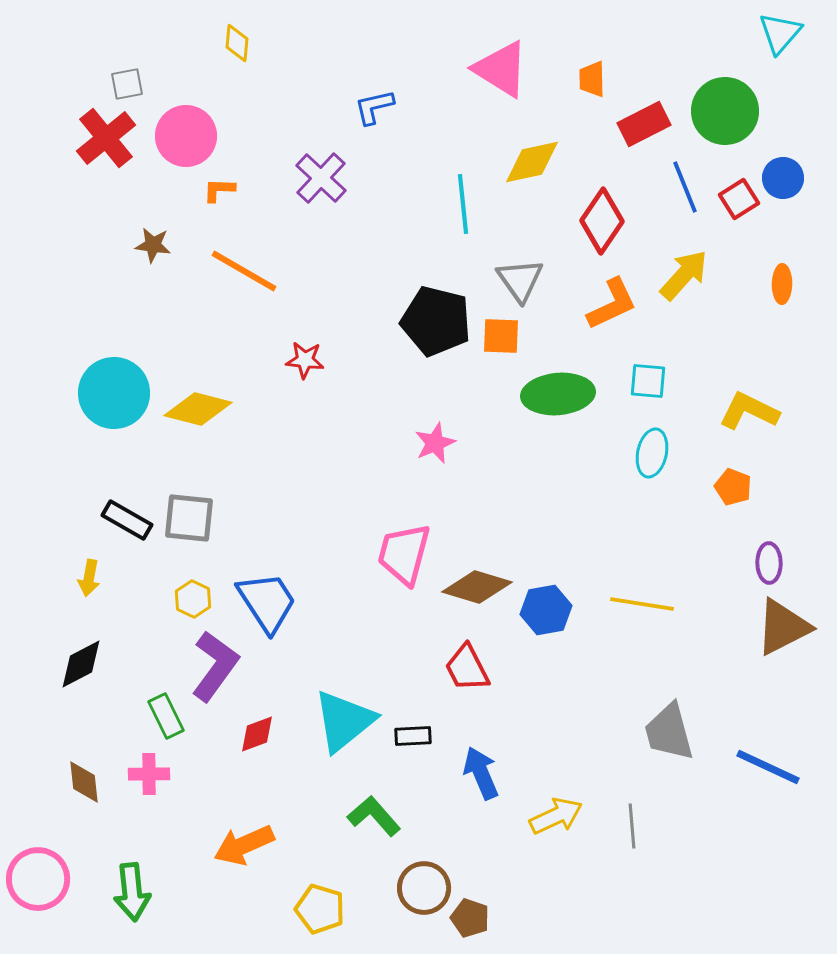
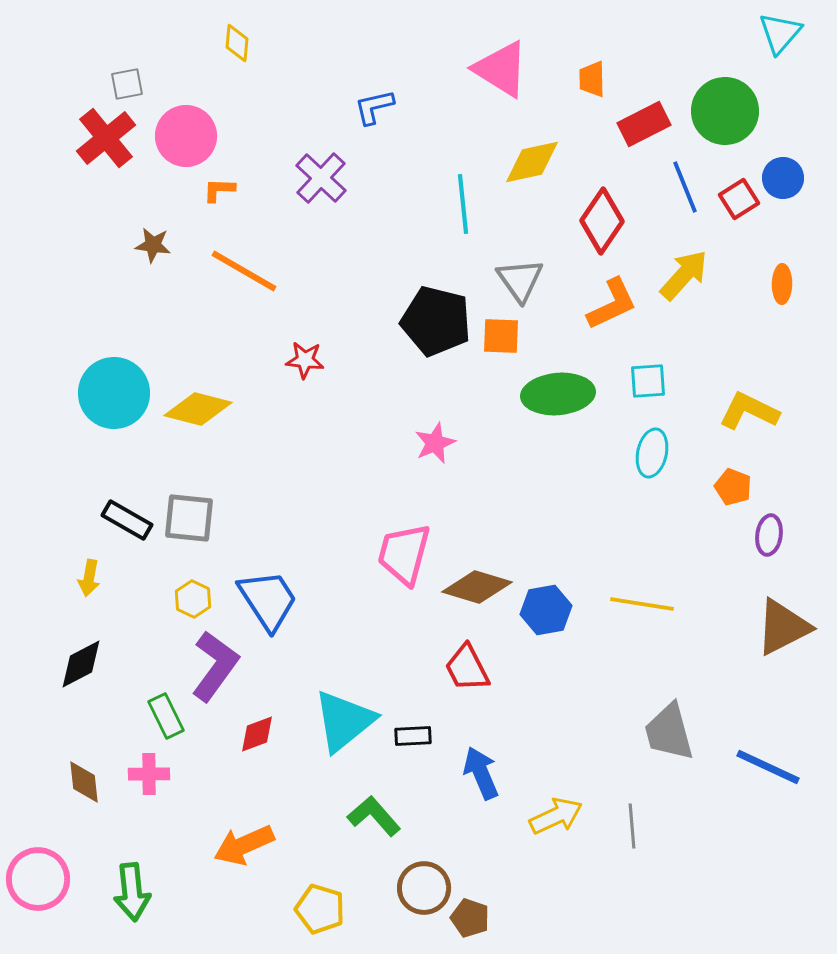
cyan square at (648, 381): rotated 9 degrees counterclockwise
purple ellipse at (769, 563): moved 28 px up; rotated 9 degrees clockwise
blue trapezoid at (267, 602): moved 1 px right, 2 px up
